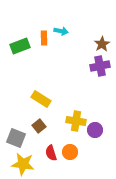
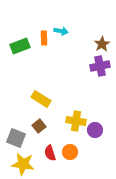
red semicircle: moved 1 px left
